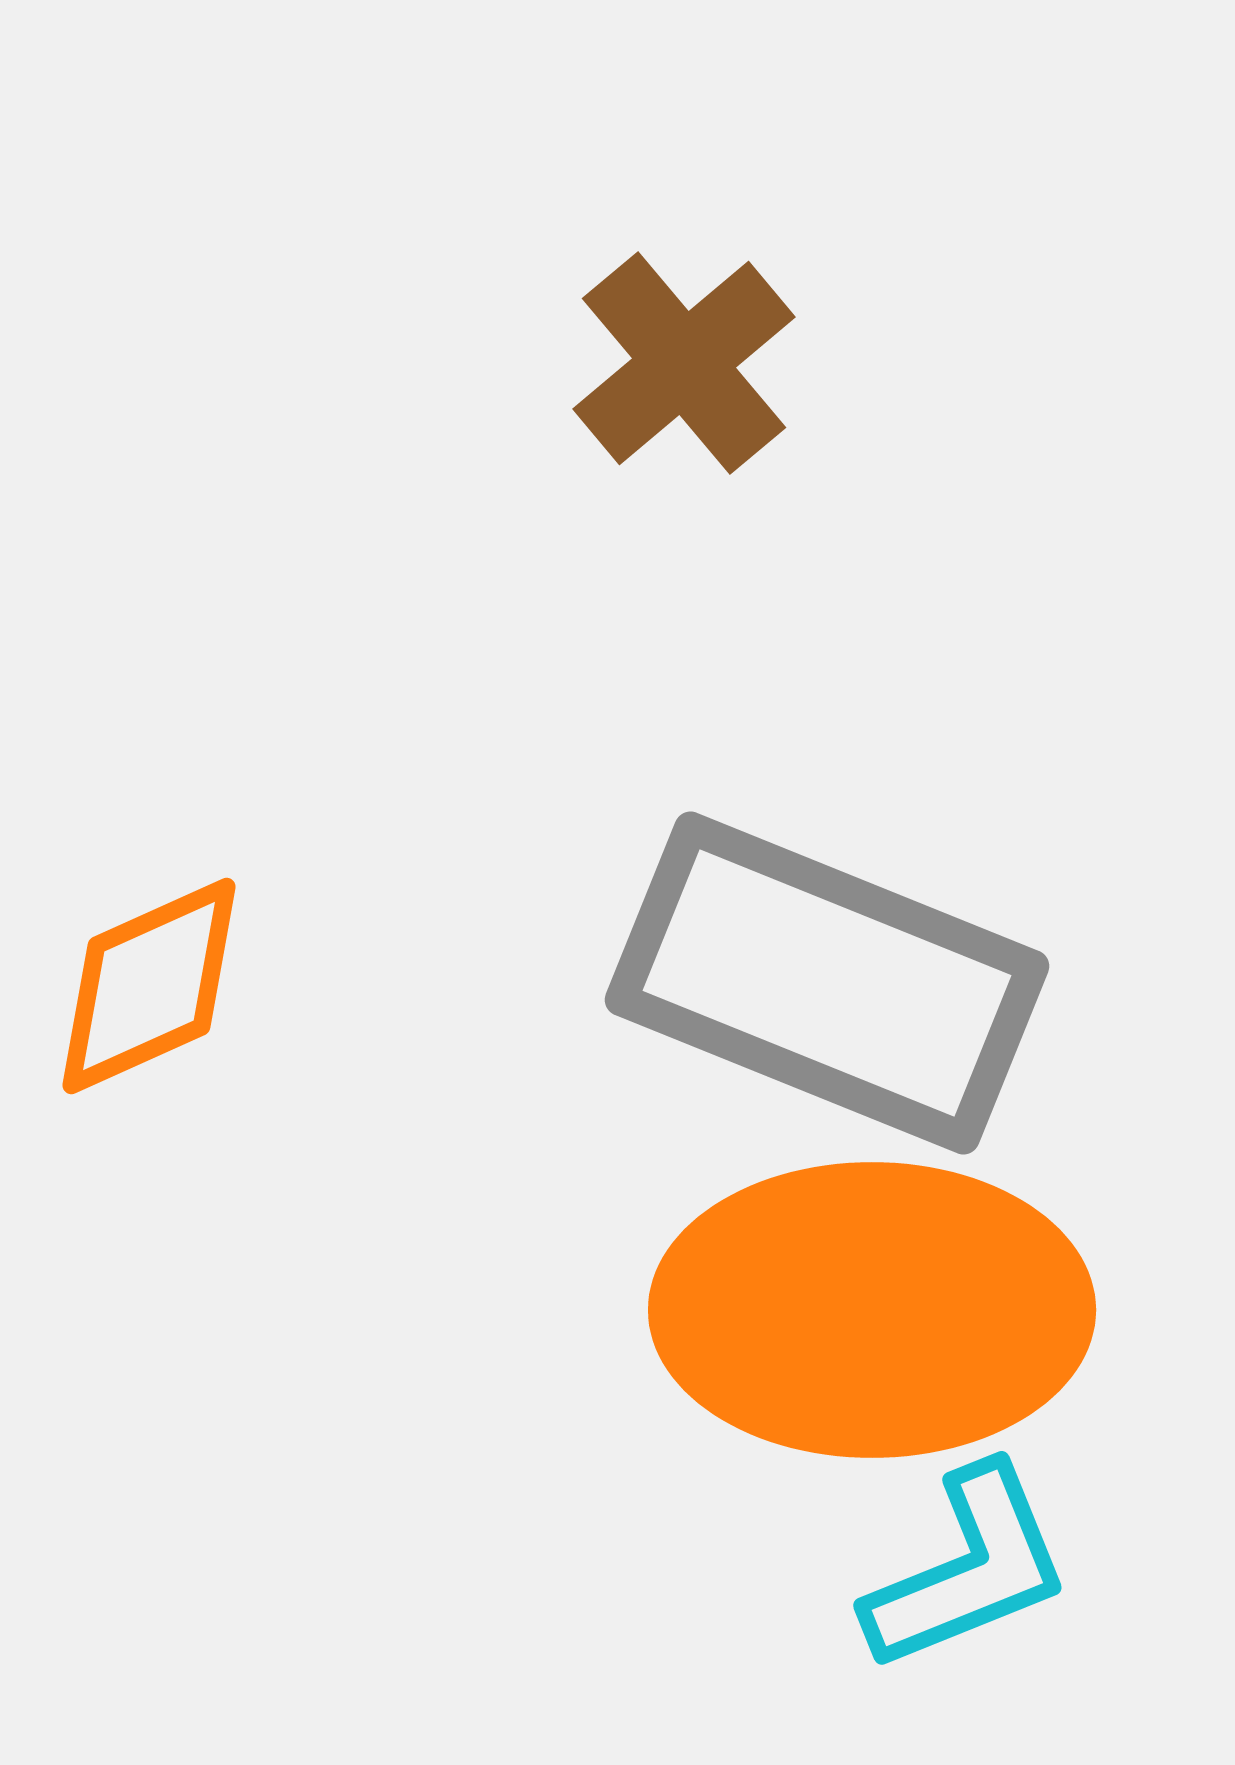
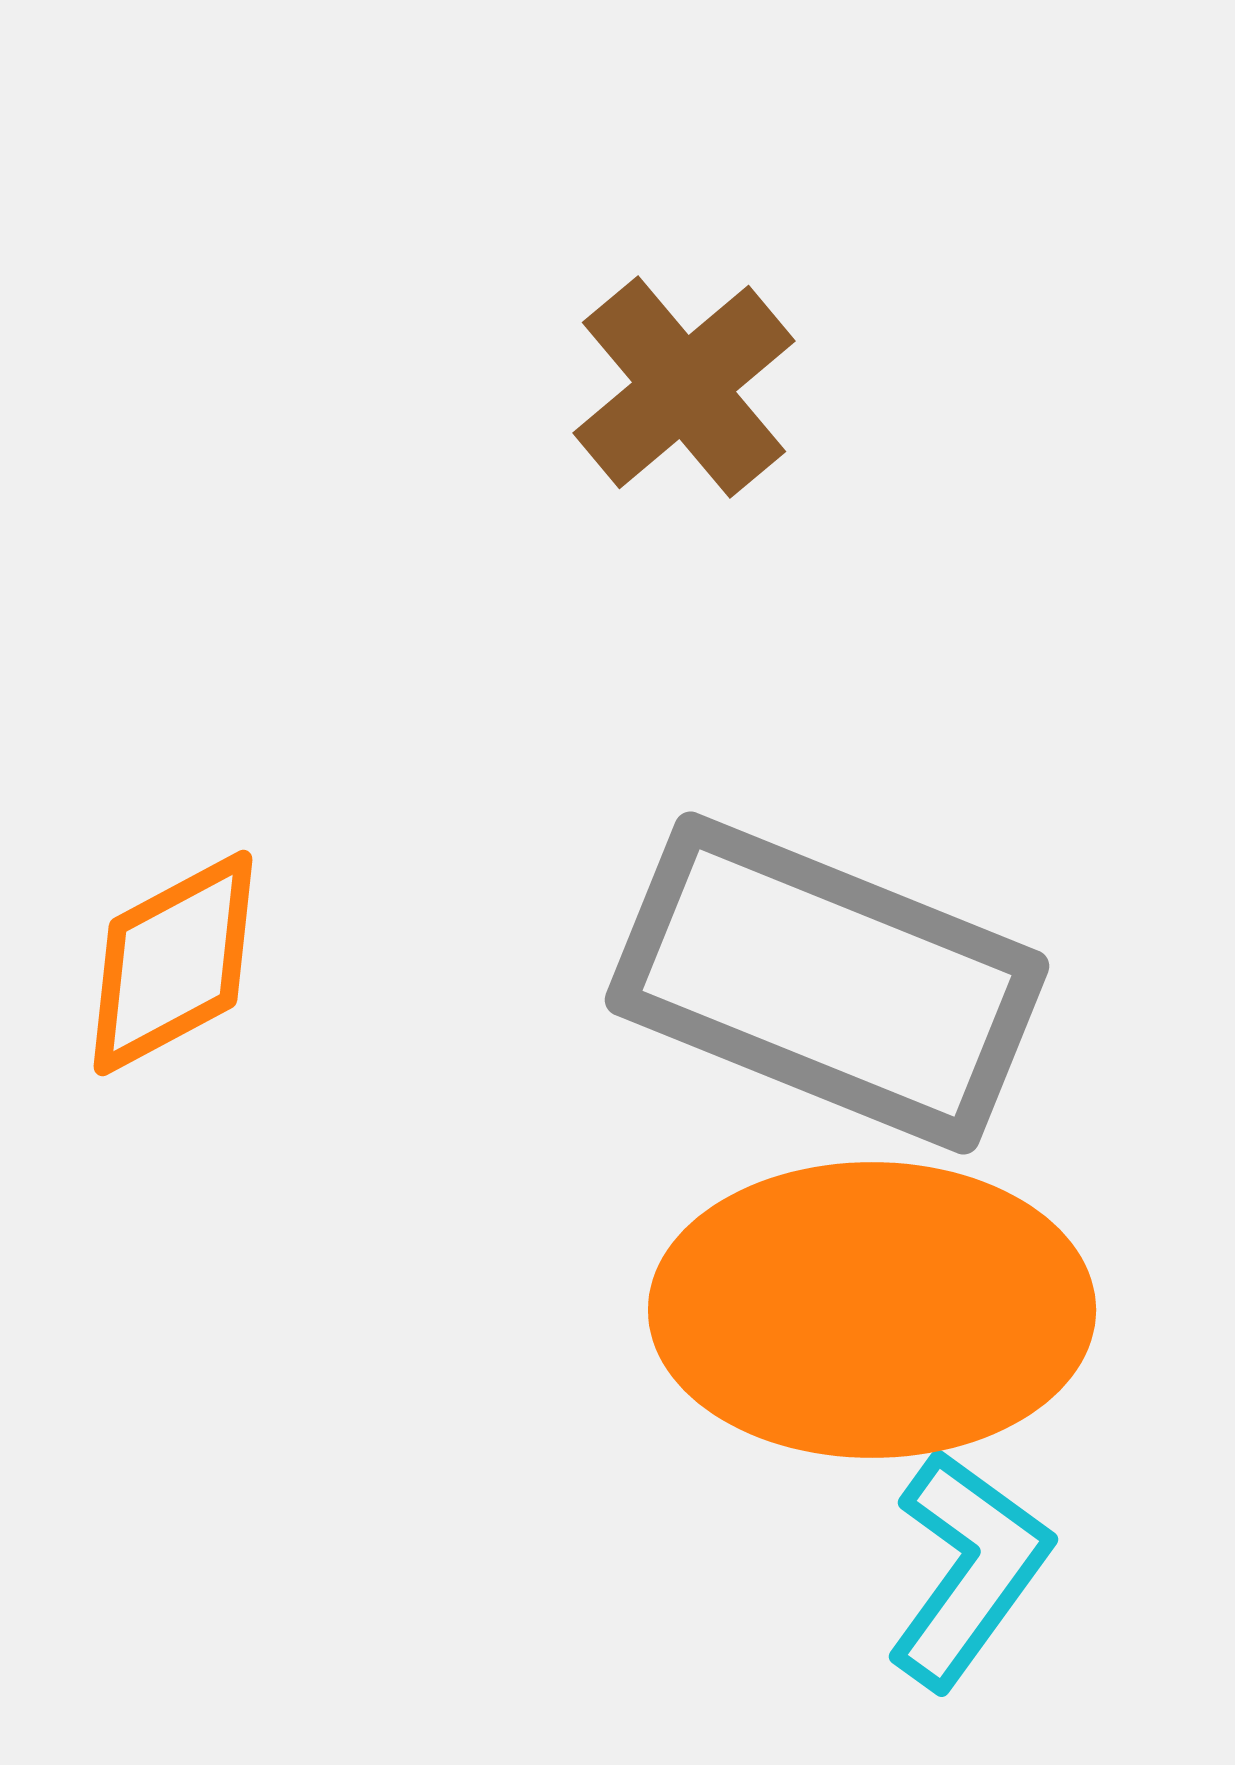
brown cross: moved 24 px down
orange diamond: moved 24 px right, 23 px up; rotated 4 degrees counterclockwise
cyan L-shape: rotated 32 degrees counterclockwise
